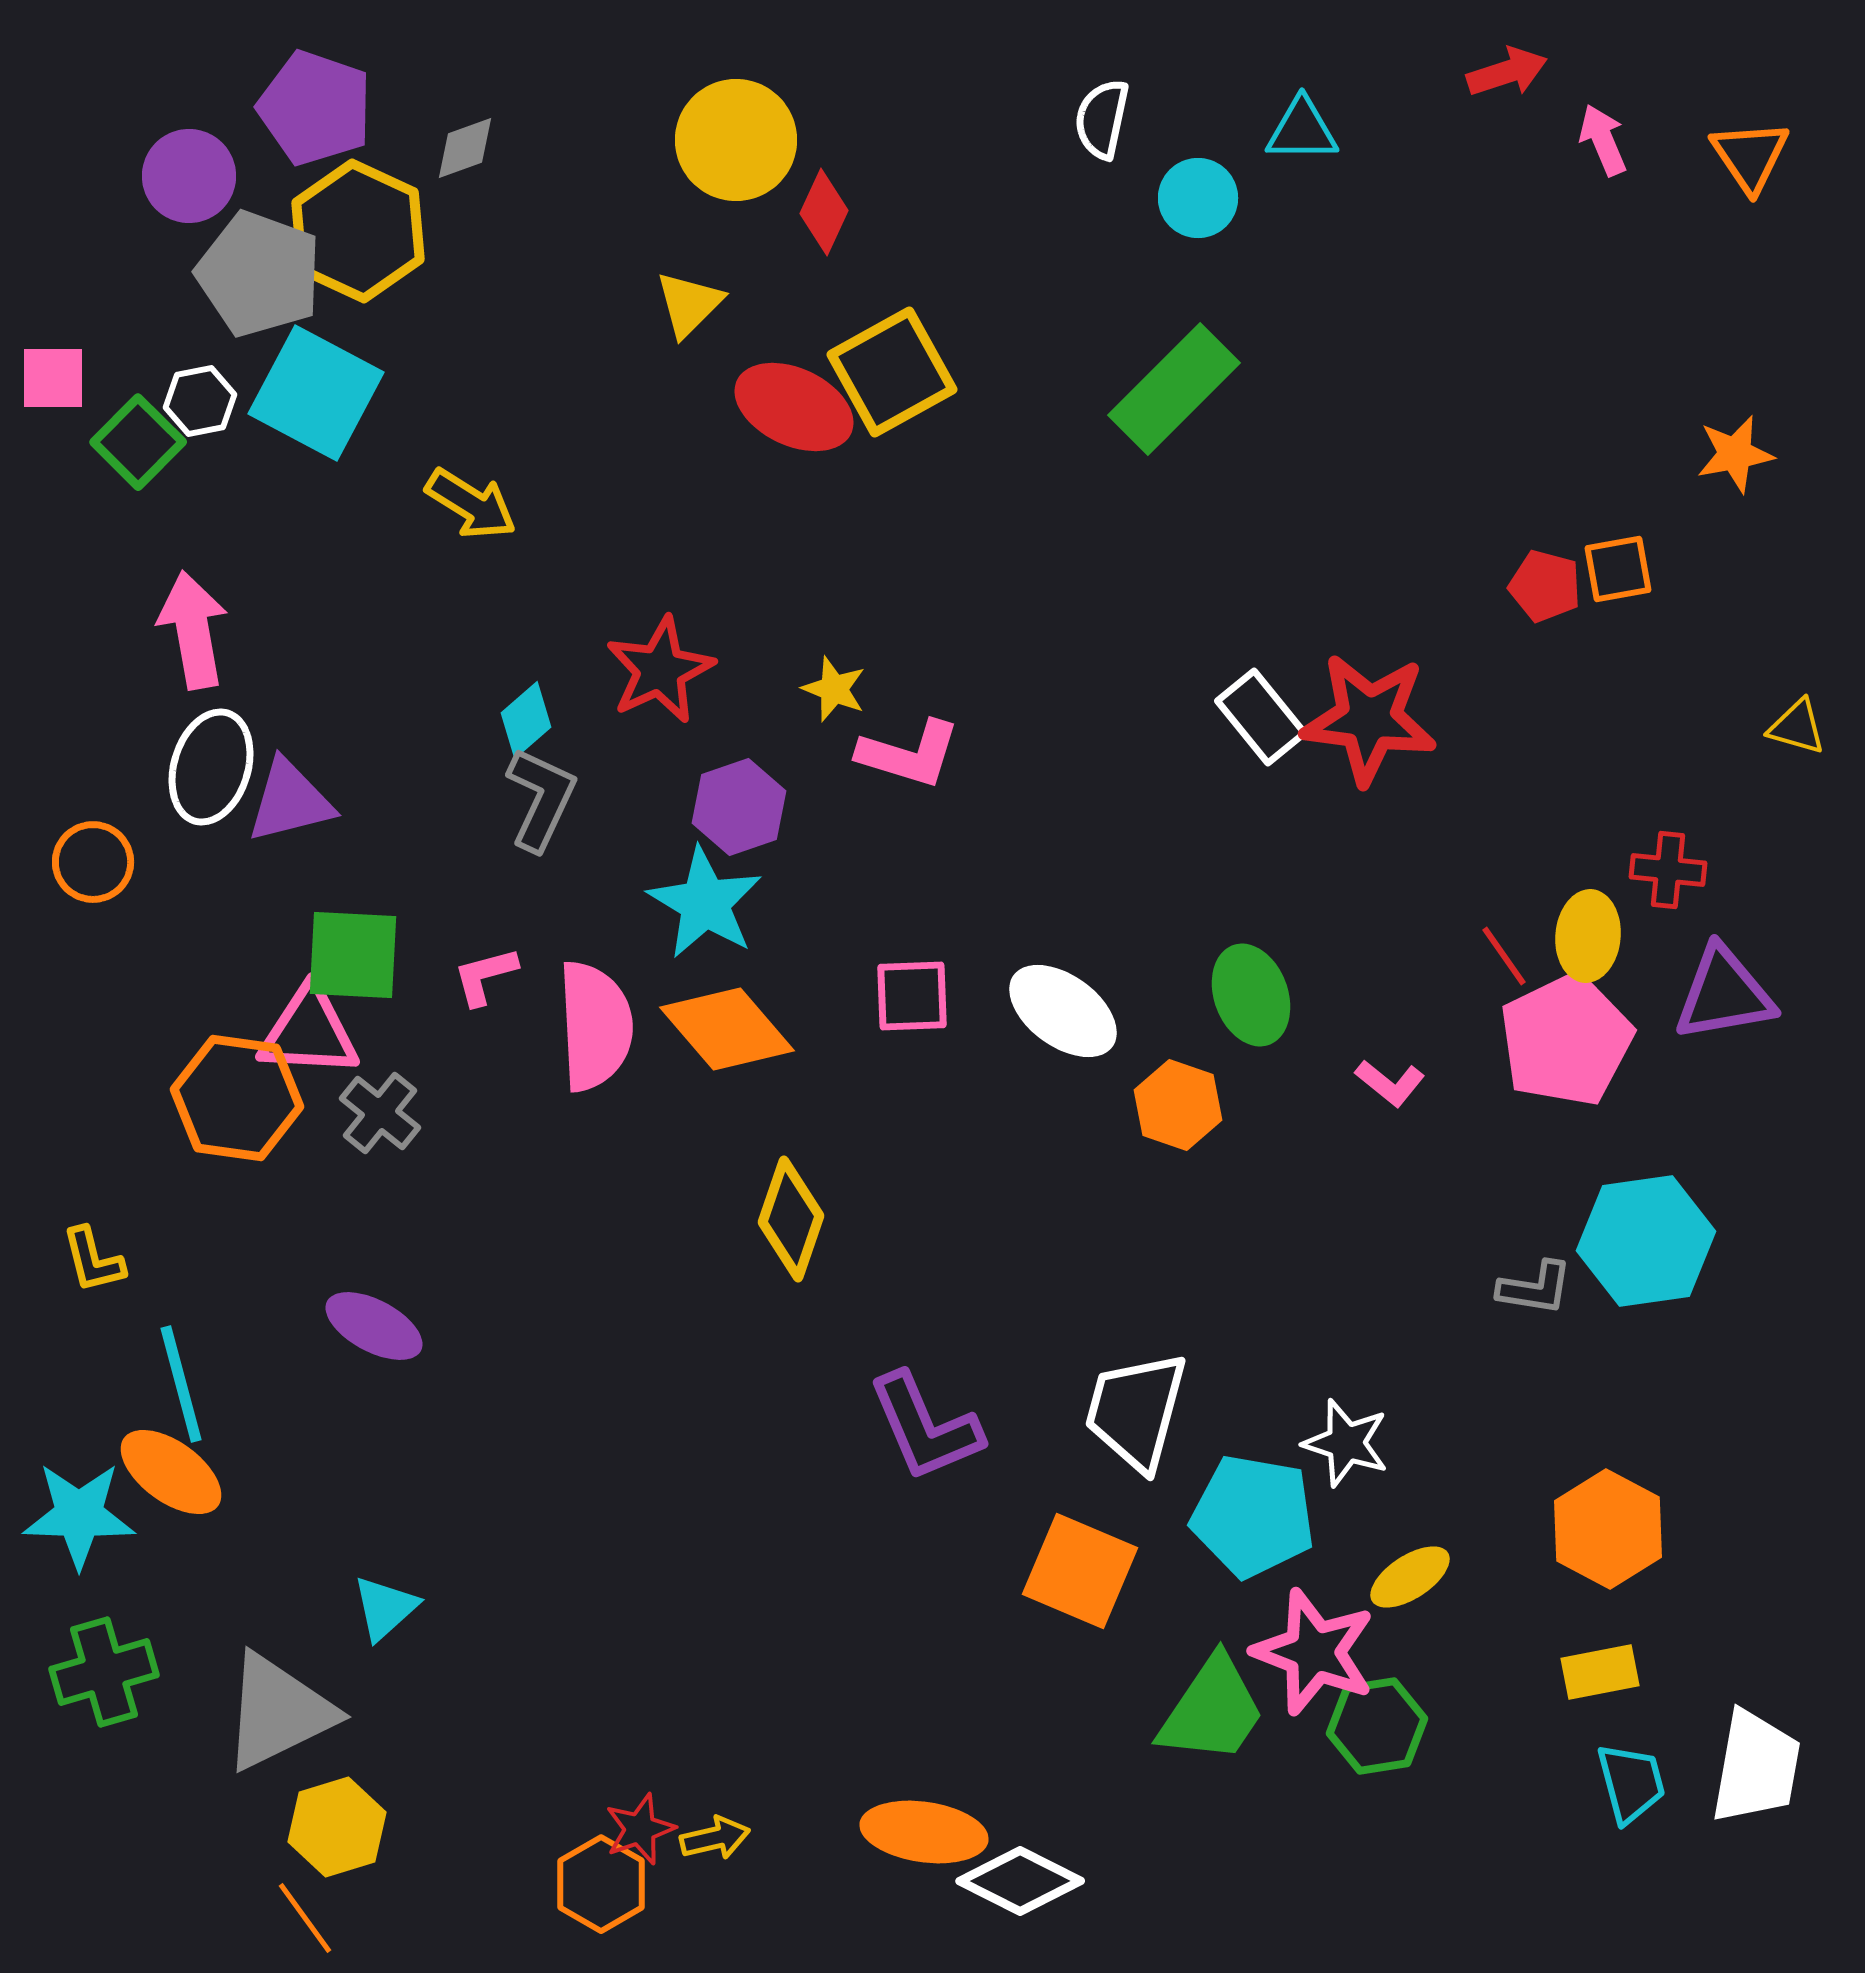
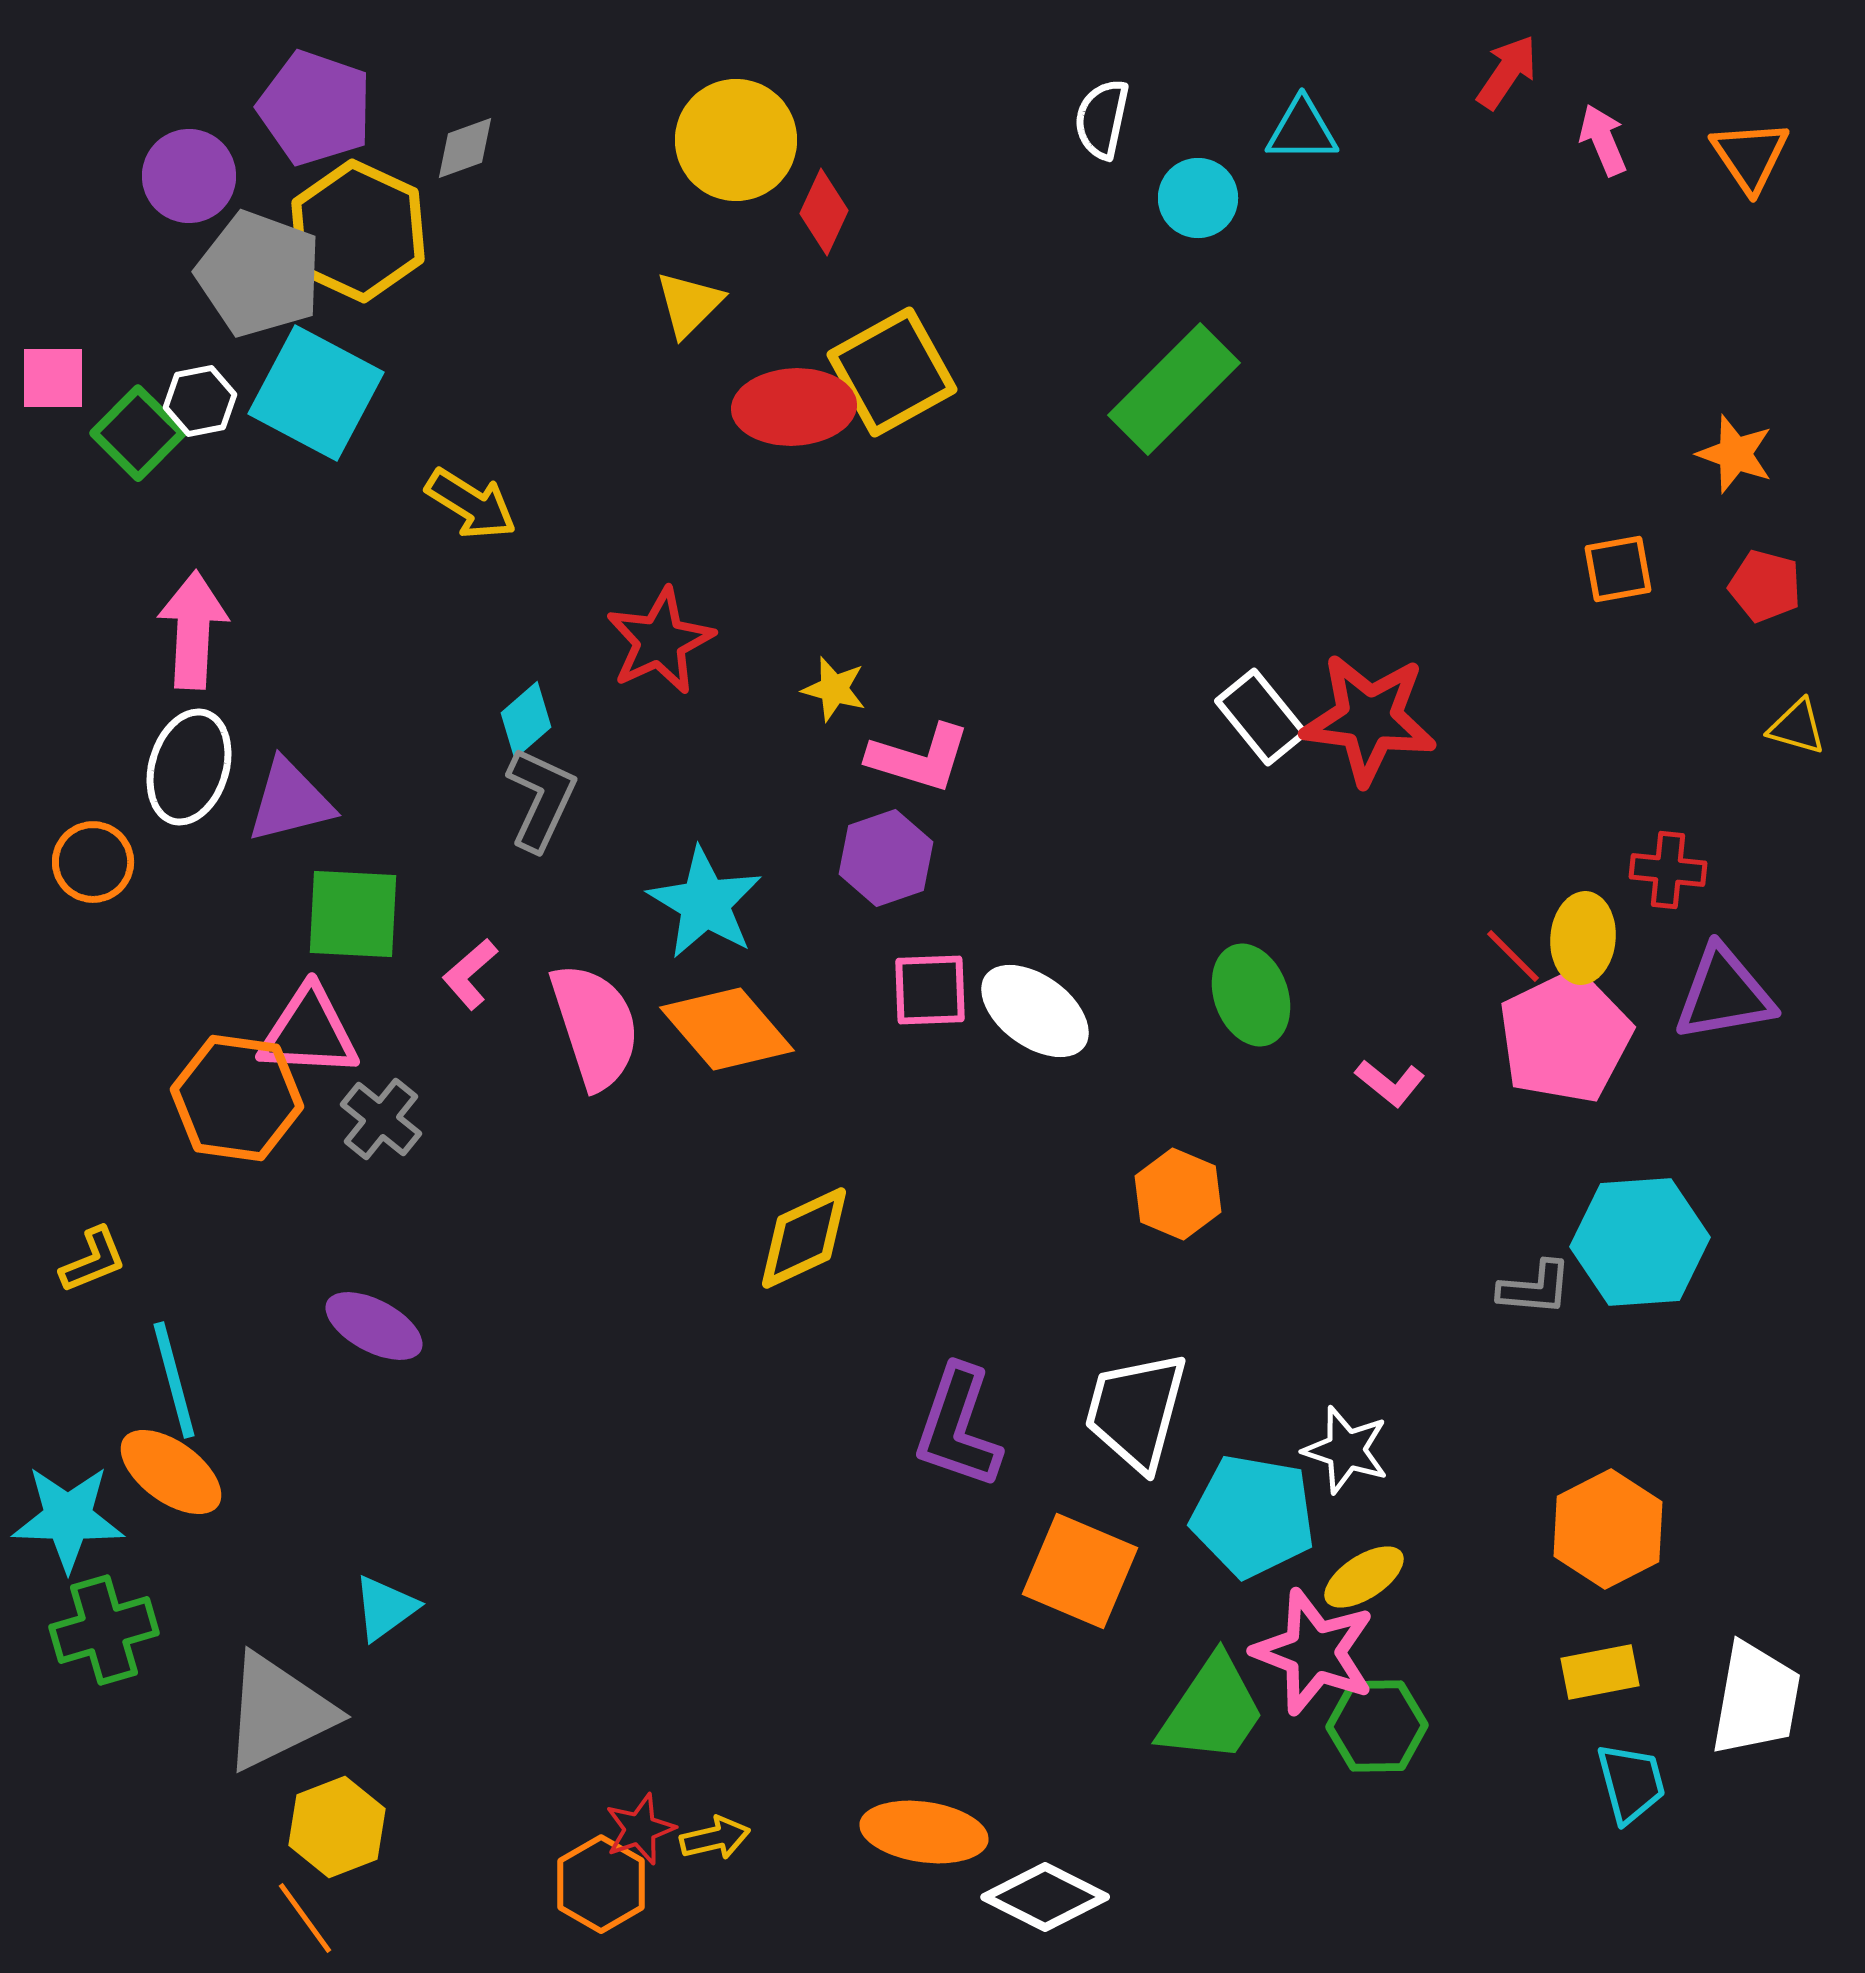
red arrow at (1507, 72): rotated 38 degrees counterclockwise
red ellipse at (794, 407): rotated 28 degrees counterclockwise
green square at (138, 442): moved 9 px up
orange star at (1735, 454): rotated 30 degrees clockwise
red pentagon at (1545, 586): moved 220 px right
pink arrow at (193, 630): rotated 13 degrees clockwise
red star at (660, 670): moved 29 px up
yellow star at (834, 689): rotated 6 degrees counterclockwise
pink L-shape at (909, 754): moved 10 px right, 4 px down
white ellipse at (211, 767): moved 22 px left
purple hexagon at (739, 807): moved 147 px right, 51 px down
yellow ellipse at (1588, 936): moved 5 px left, 2 px down
green square at (353, 955): moved 41 px up
red line at (1504, 956): moved 9 px right; rotated 10 degrees counterclockwise
pink L-shape at (485, 976): moved 15 px left, 2 px up; rotated 26 degrees counterclockwise
pink square at (912, 996): moved 18 px right, 6 px up
white ellipse at (1063, 1011): moved 28 px left
pink semicircle at (595, 1026): rotated 15 degrees counterclockwise
pink pentagon at (1566, 1040): moved 1 px left, 3 px up
orange hexagon at (1178, 1105): moved 89 px down; rotated 4 degrees clockwise
gray cross at (380, 1113): moved 1 px right, 6 px down
yellow diamond at (791, 1219): moved 13 px right, 19 px down; rotated 46 degrees clockwise
cyan hexagon at (1646, 1241): moved 6 px left, 1 px down; rotated 4 degrees clockwise
yellow L-shape at (93, 1260): rotated 98 degrees counterclockwise
gray L-shape at (1535, 1288): rotated 4 degrees counterclockwise
cyan line at (181, 1384): moved 7 px left, 4 px up
purple L-shape at (925, 1427): moved 33 px right; rotated 42 degrees clockwise
white star at (1346, 1443): moved 7 px down
cyan star at (79, 1515): moved 11 px left, 3 px down
orange hexagon at (1608, 1529): rotated 5 degrees clockwise
yellow ellipse at (1410, 1577): moved 46 px left
cyan triangle at (385, 1608): rotated 6 degrees clockwise
green cross at (104, 1672): moved 42 px up
green hexagon at (1377, 1726): rotated 8 degrees clockwise
white trapezoid at (1756, 1767): moved 68 px up
yellow hexagon at (337, 1827): rotated 4 degrees counterclockwise
white diamond at (1020, 1881): moved 25 px right, 16 px down
